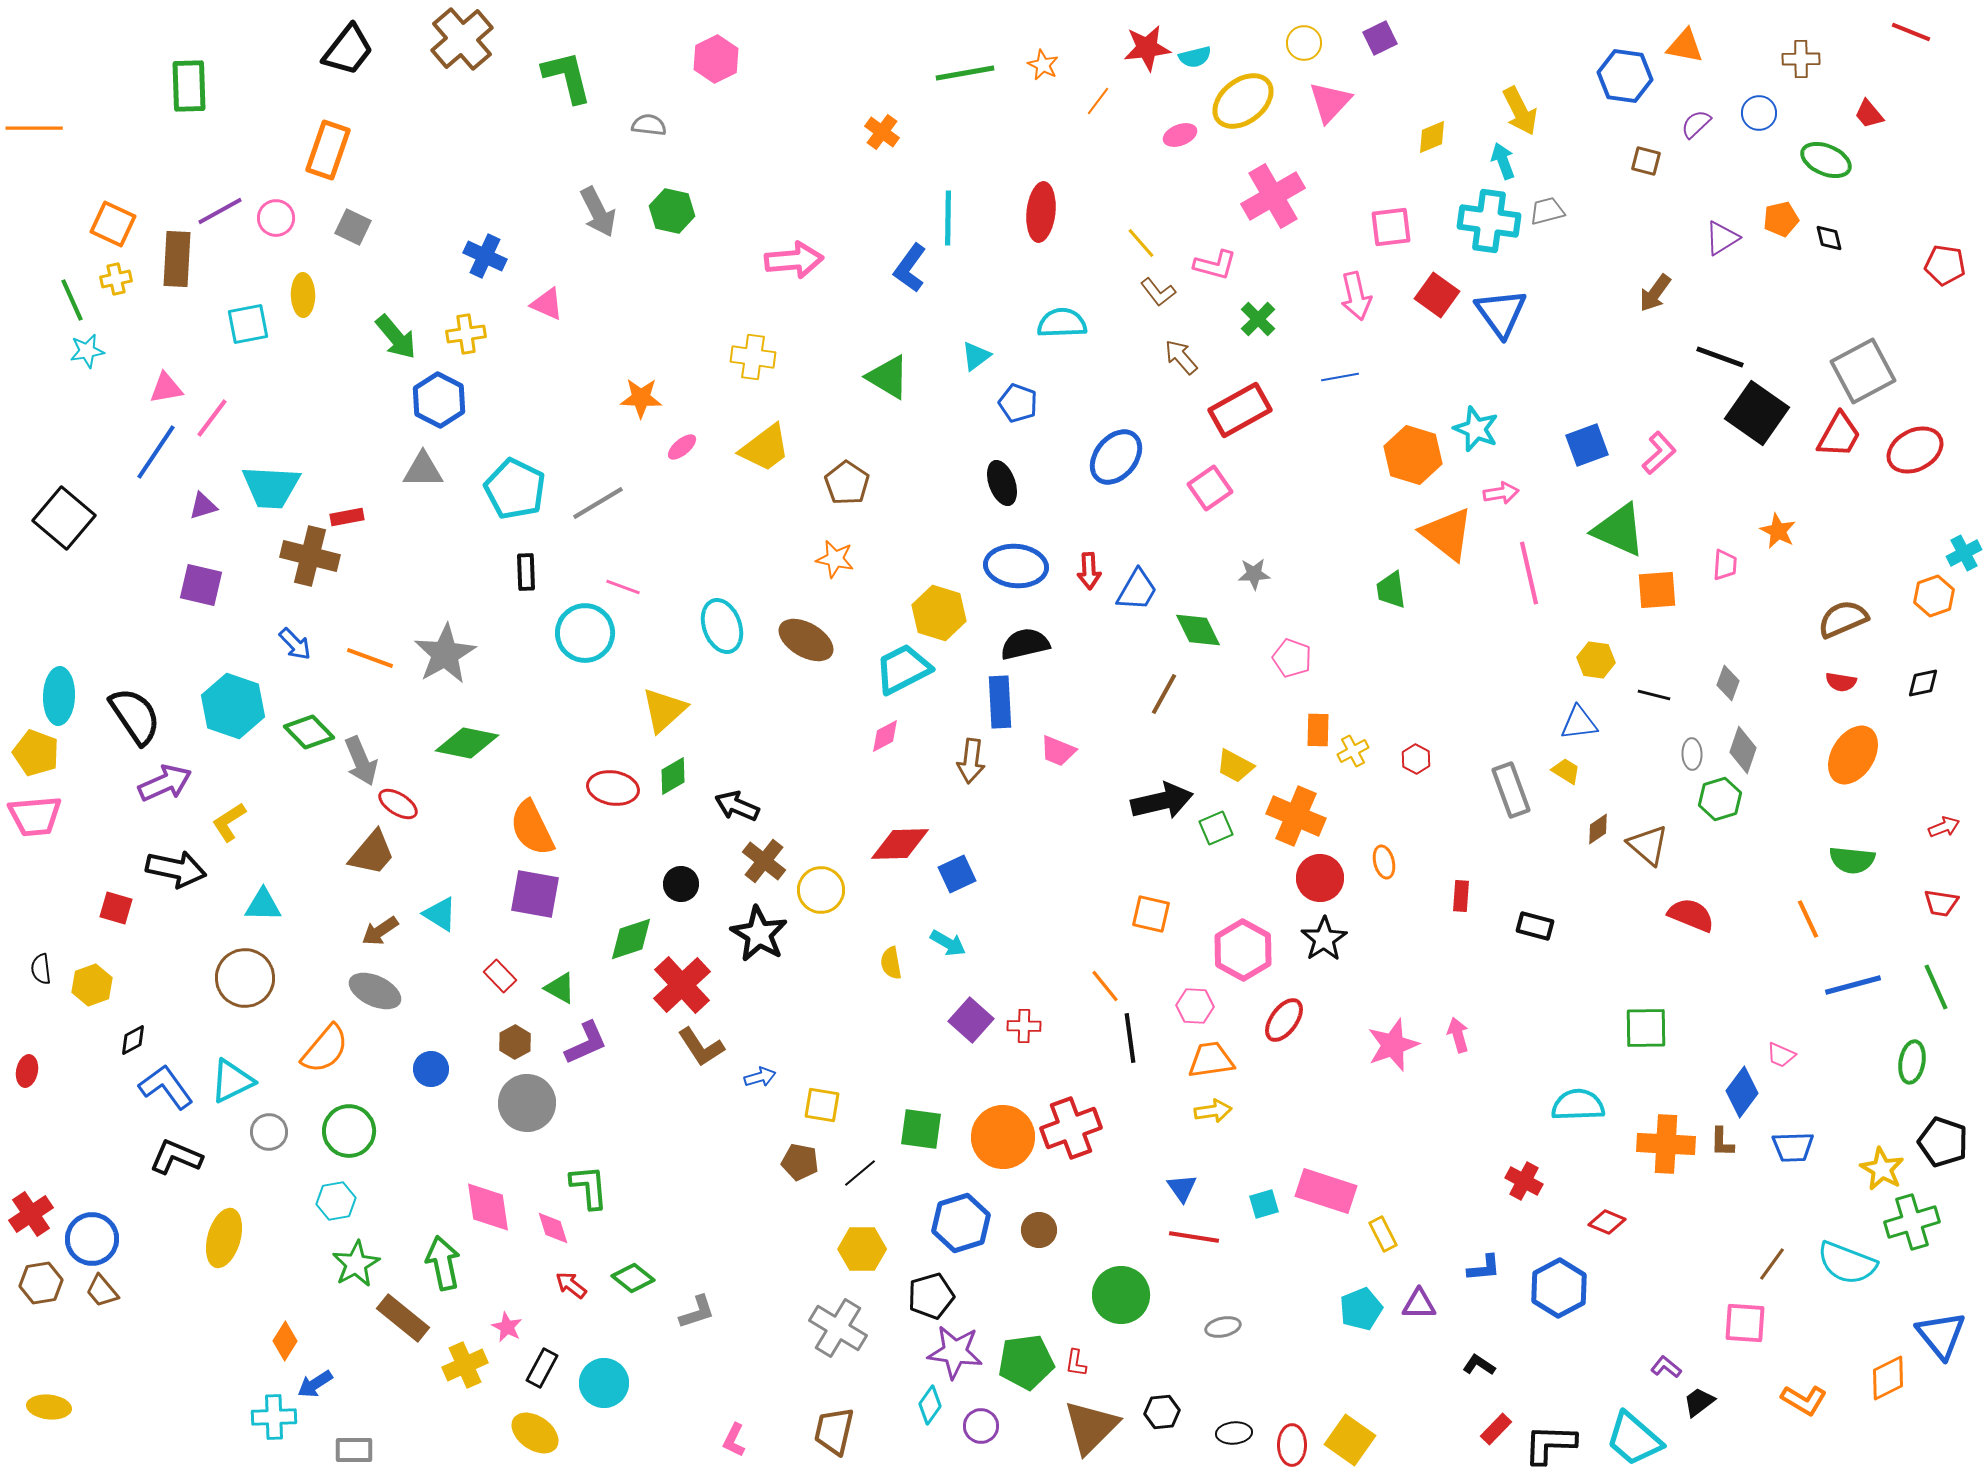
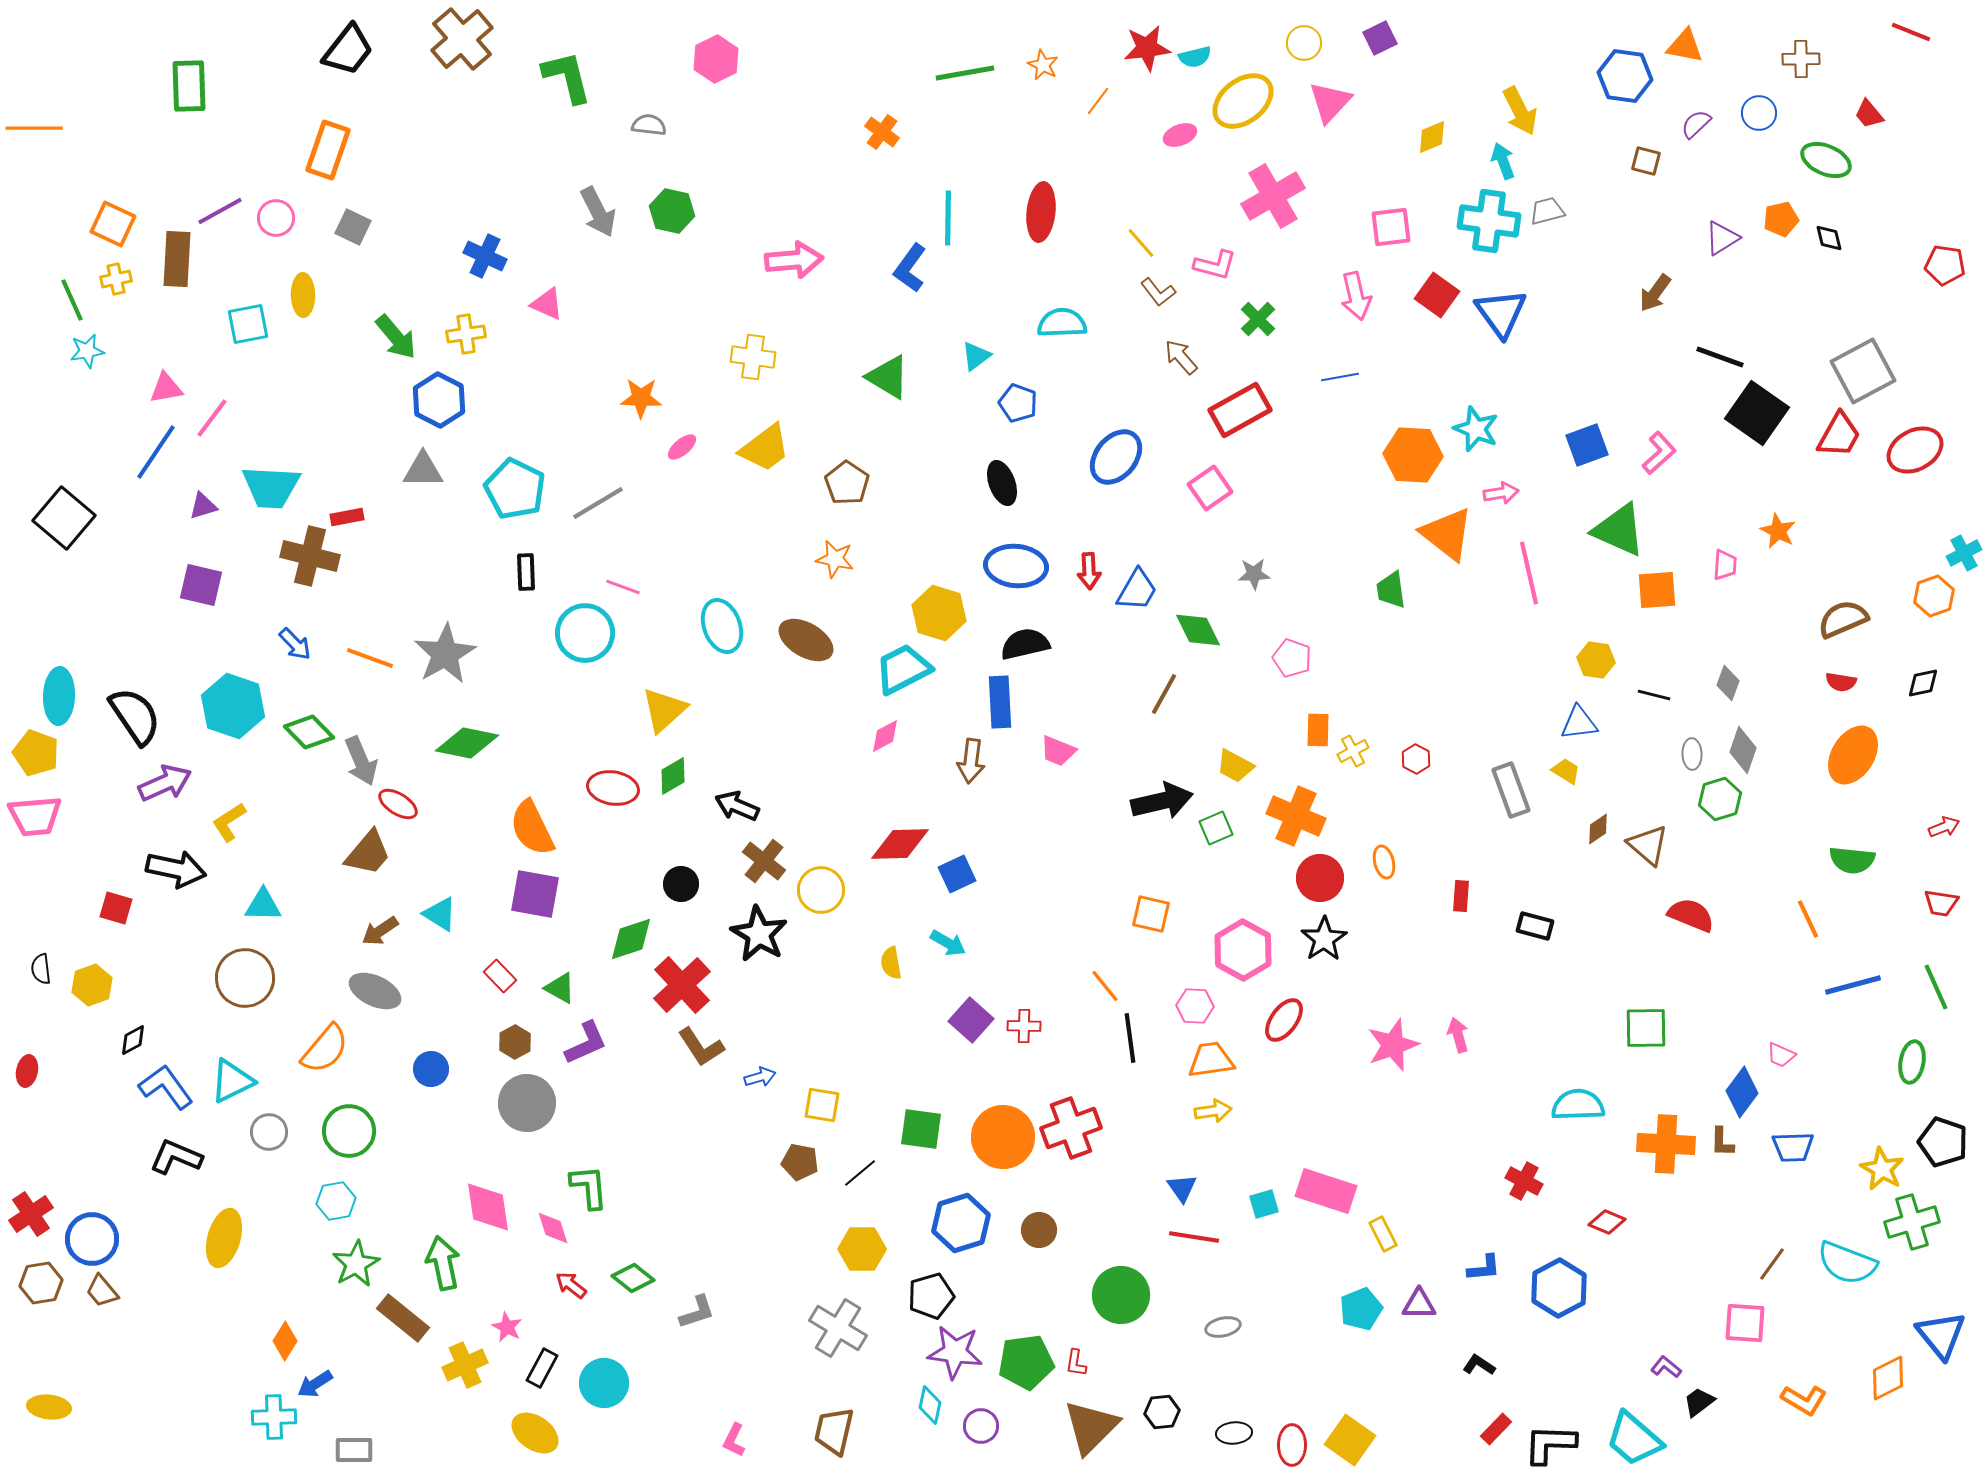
orange hexagon at (1413, 455): rotated 14 degrees counterclockwise
brown trapezoid at (372, 853): moved 4 px left
cyan diamond at (930, 1405): rotated 24 degrees counterclockwise
